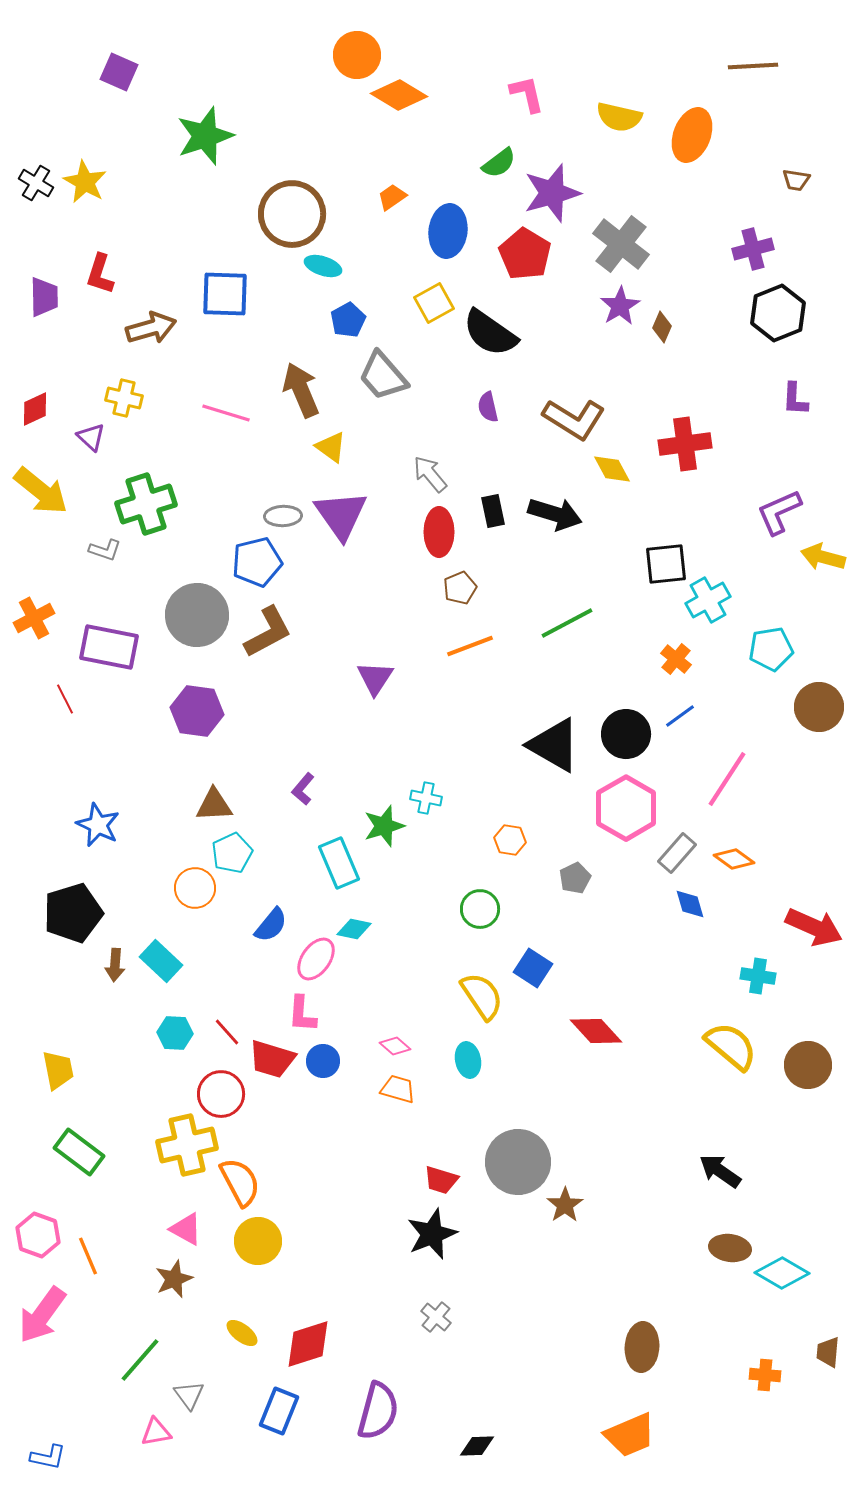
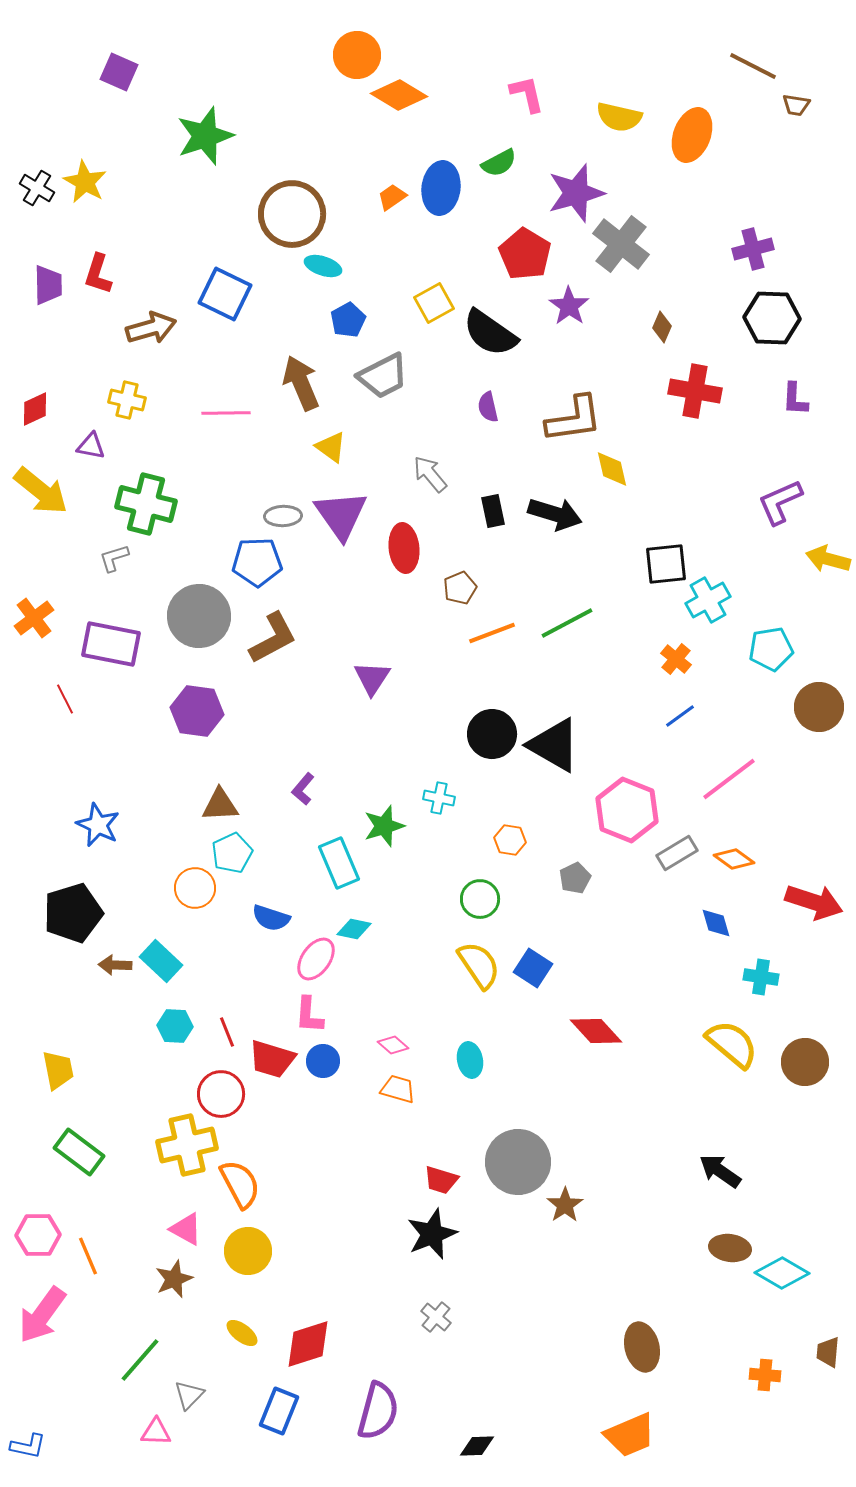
brown line at (753, 66): rotated 30 degrees clockwise
green semicircle at (499, 163): rotated 9 degrees clockwise
brown trapezoid at (796, 180): moved 75 px up
black cross at (36, 183): moved 1 px right, 5 px down
purple star at (552, 193): moved 24 px right
blue ellipse at (448, 231): moved 7 px left, 43 px up
red L-shape at (100, 274): moved 2 px left
blue square at (225, 294): rotated 24 degrees clockwise
purple trapezoid at (44, 297): moved 4 px right, 12 px up
purple star at (620, 306): moved 51 px left; rotated 6 degrees counterclockwise
black hexagon at (778, 313): moved 6 px left, 5 px down; rotated 24 degrees clockwise
gray trapezoid at (383, 376): rotated 76 degrees counterclockwise
brown arrow at (301, 390): moved 7 px up
yellow cross at (124, 398): moved 3 px right, 2 px down
pink line at (226, 413): rotated 18 degrees counterclockwise
brown L-shape at (574, 419): rotated 40 degrees counterclockwise
purple triangle at (91, 437): moved 9 px down; rotated 32 degrees counterclockwise
red cross at (685, 444): moved 10 px right, 53 px up; rotated 18 degrees clockwise
yellow diamond at (612, 469): rotated 15 degrees clockwise
green cross at (146, 504): rotated 32 degrees clockwise
purple L-shape at (779, 512): moved 1 px right, 10 px up
red ellipse at (439, 532): moved 35 px left, 16 px down; rotated 6 degrees counterclockwise
gray L-shape at (105, 550): moved 9 px right, 8 px down; rotated 144 degrees clockwise
yellow arrow at (823, 557): moved 5 px right, 2 px down
blue pentagon at (257, 562): rotated 12 degrees clockwise
gray circle at (197, 615): moved 2 px right, 1 px down
orange cross at (34, 618): rotated 9 degrees counterclockwise
brown L-shape at (268, 632): moved 5 px right, 6 px down
orange line at (470, 646): moved 22 px right, 13 px up
purple rectangle at (109, 647): moved 2 px right, 3 px up
purple triangle at (375, 678): moved 3 px left
black circle at (626, 734): moved 134 px left
pink line at (727, 779): moved 2 px right; rotated 20 degrees clockwise
cyan cross at (426, 798): moved 13 px right
brown triangle at (214, 805): moved 6 px right
pink hexagon at (626, 808): moved 1 px right, 2 px down; rotated 8 degrees counterclockwise
gray rectangle at (677, 853): rotated 18 degrees clockwise
blue diamond at (690, 904): moved 26 px right, 19 px down
green circle at (480, 909): moved 10 px up
blue semicircle at (271, 925): moved 7 px up; rotated 69 degrees clockwise
red arrow at (814, 927): moved 25 px up; rotated 6 degrees counterclockwise
brown arrow at (115, 965): rotated 88 degrees clockwise
cyan cross at (758, 976): moved 3 px right, 1 px down
yellow semicircle at (482, 996): moved 3 px left, 31 px up
pink L-shape at (302, 1014): moved 7 px right, 1 px down
red line at (227, 1032): rotated 20 degrees clockwise
cyan hexagon at (175, 1033): moved 7 px up
pink diamond at (395, 1046): moved 2 px left, 1 px up
yellow semicircle at (731, 1046): moved 1 px right, 2 px up
cyan ellipse at (468, 1060): moved 2 px right
brown circle at (808, 1065): moved 3 px left, 3 px up
orange semicircle at (240, 1182): moved 2 px down
pink hexagon at (38, 1235): rotated 21 degrees counterclockwise
yellow circle at (258, 1241): moved 10 px left, 10 px down
brown ellipse at (642, 1347): rotated 18 degrees counterclockwise
gray triangle at (189, 1395): rotated 20 degrees clockwise
pink triangle at (156, 1432): rotated 12 degrees clockwise
blue L-shape at (48, 1457): moved 20 px left, 11 px up
